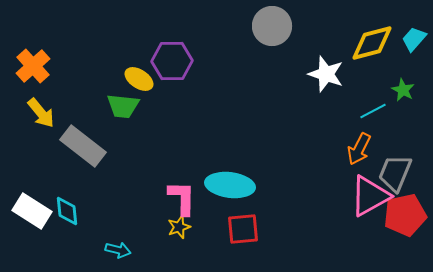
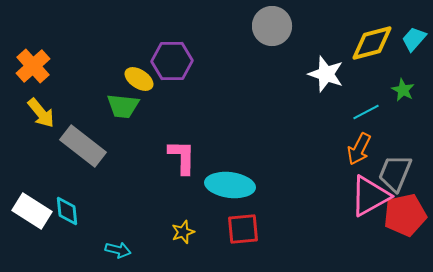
cyan line: moved 7 px left, 1 px down
pink L-shape: moved 41 px up
yellow star: moved 4 px right, 5 px down
